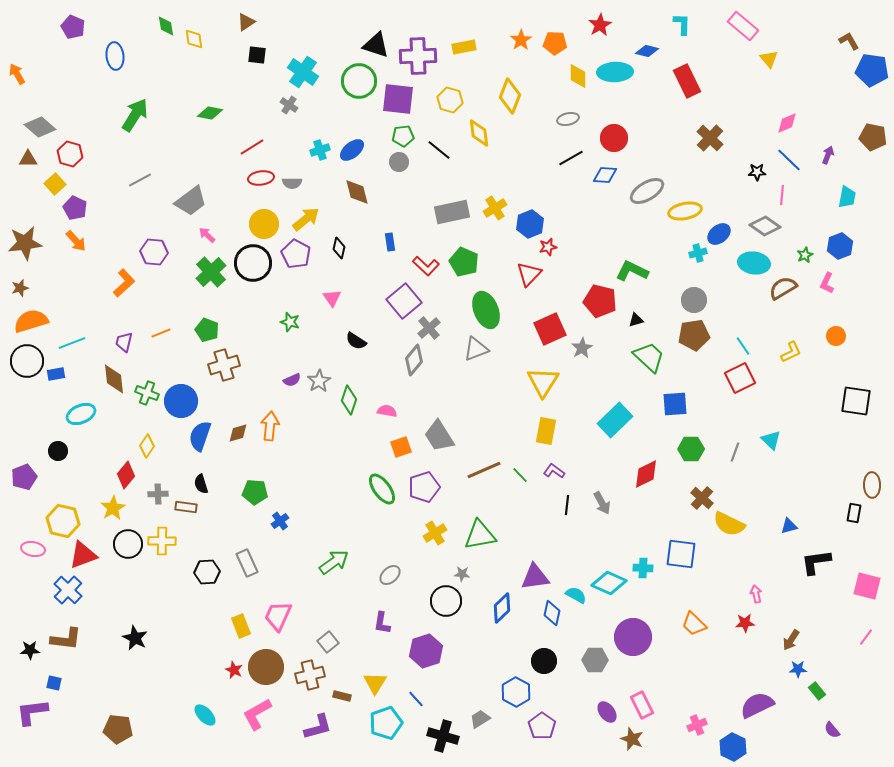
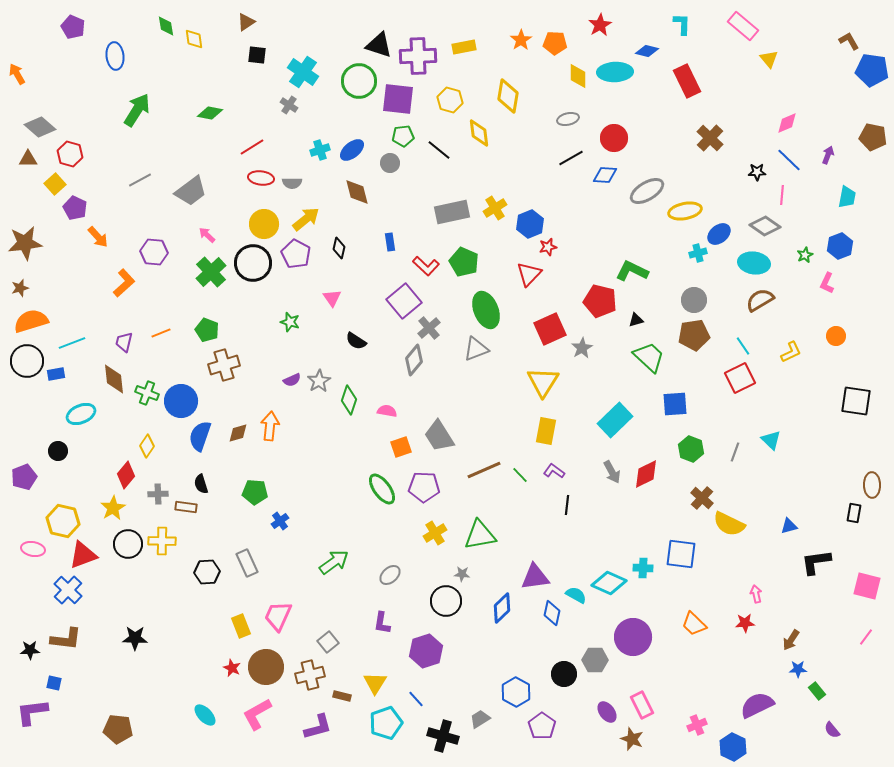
black triangle at (376, 45): moved 3 px right
yellow diamond at (510, 96): moved 2 px left; rotated 12 degrees counterclockwise
green arrow at (135, 115): moved 2 px right, 5 px up
gray circle at (399, 162): moved 9 px left, 1 px down
red ellipse at (261, 178): rotated 15 degrees clockwise
gray trapezoid at (191, 201): moved 10 px up
orange arrow at (76, 241): moved 22 px right, 4 px up
brown semicircle at (783, 288): moved 23 px left, 12 px down
green hexagon at (691, 449): rotated 20 degrees clockwise
purple pentagon at (424, 487): rotated 20 degrees clockwise
gray arrow at (602, 503): moved 10 px right, 31 px up
black star at (135, 638): rotated 25 degrees counterclockwise
black circle at (544, 661): moved 20 px right, 13 px down
red star at (234, 670): moved 2 px left, 2 px up
